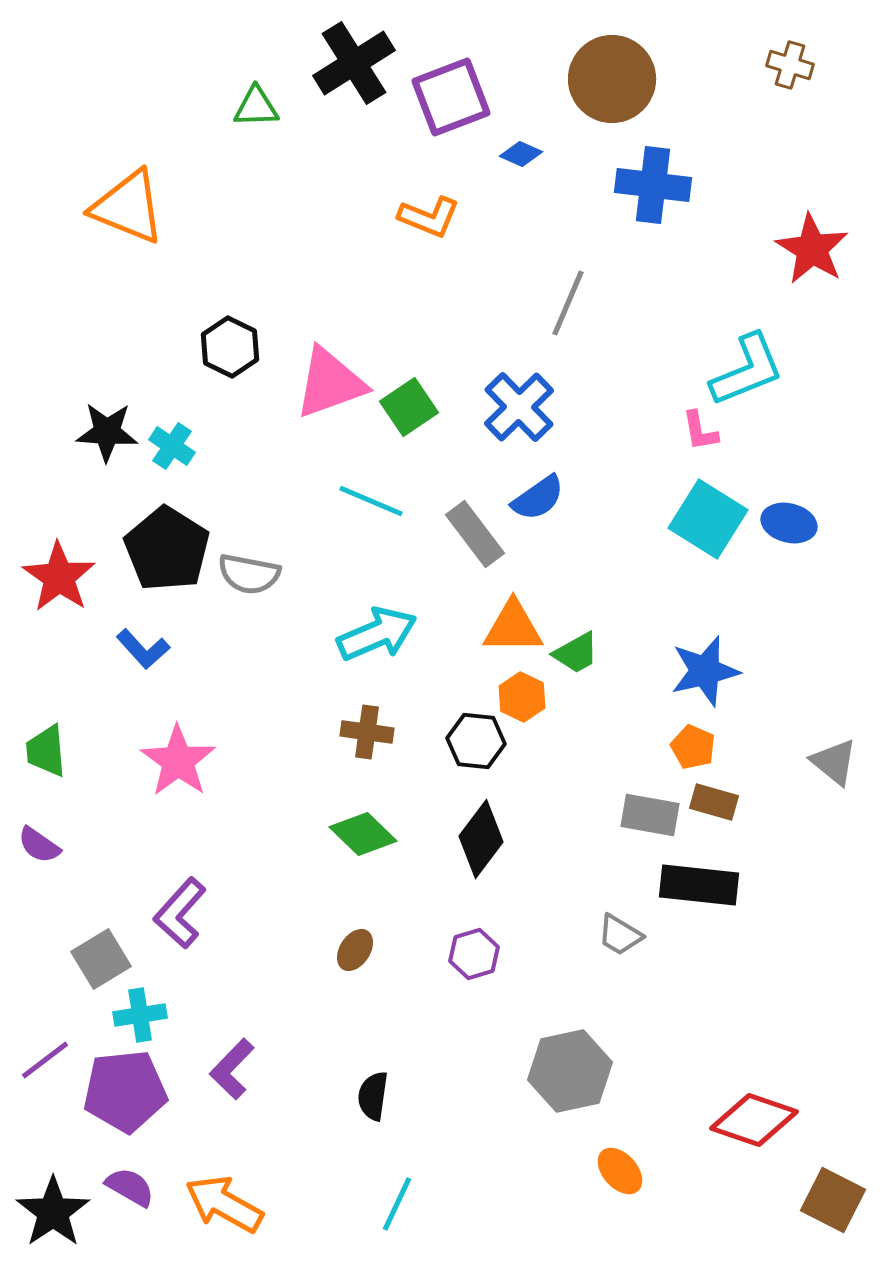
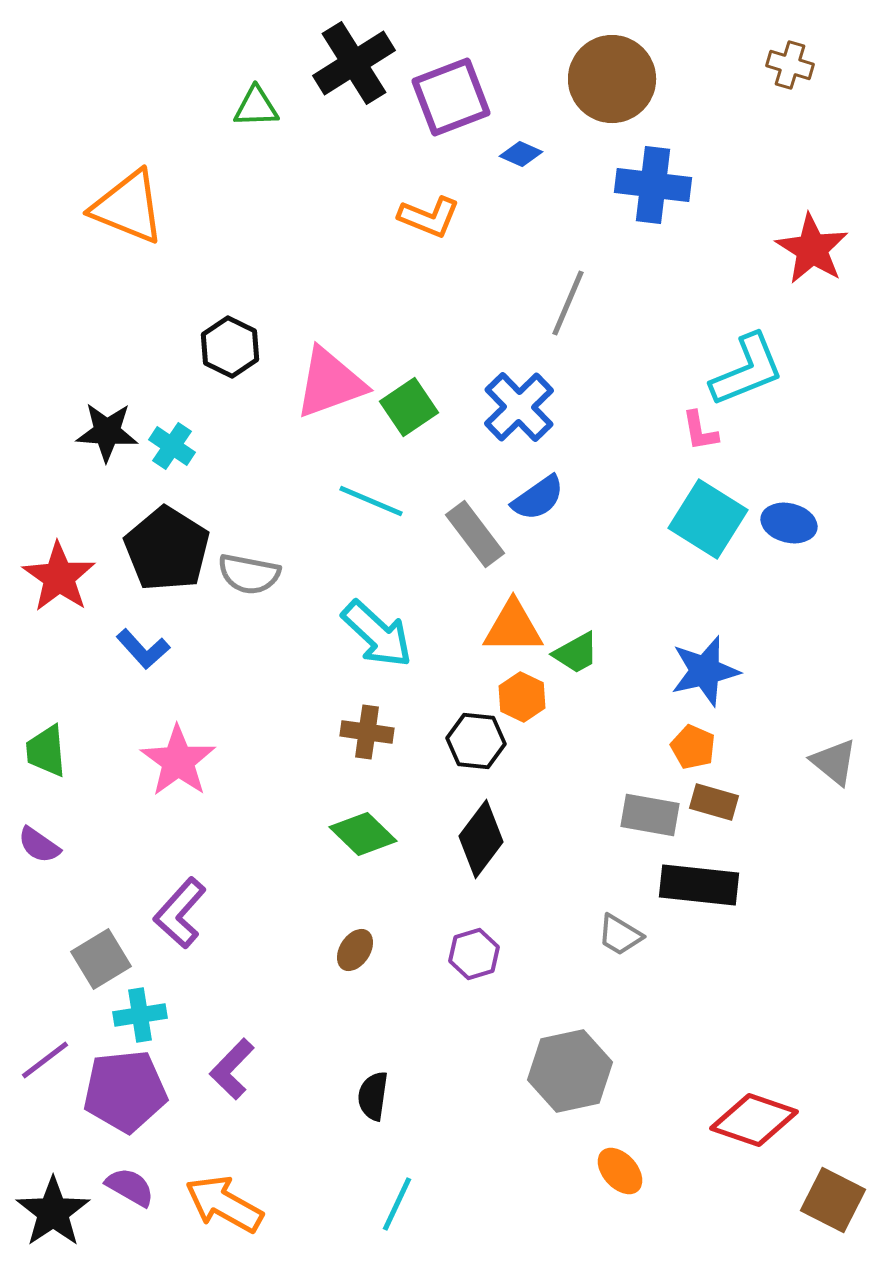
cyan arrow at (377, 634): rotated 66 degrees clockwise
